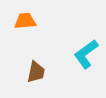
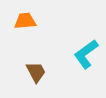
brown trapezoid: rotated 40 degrees counterclockwise
